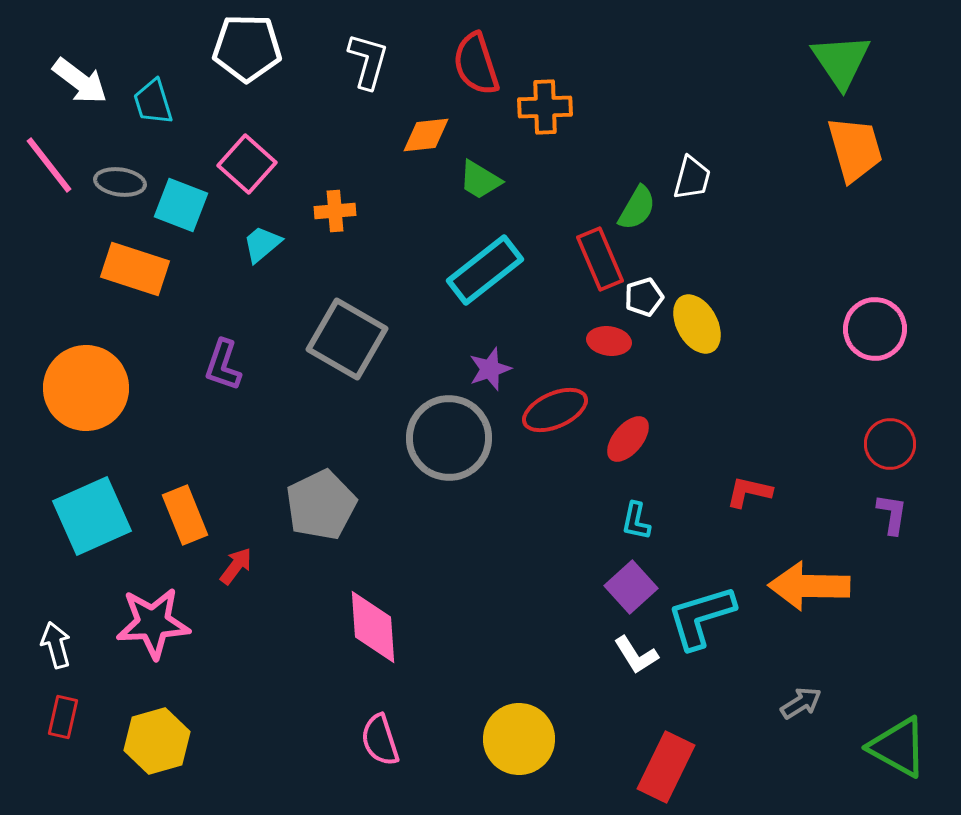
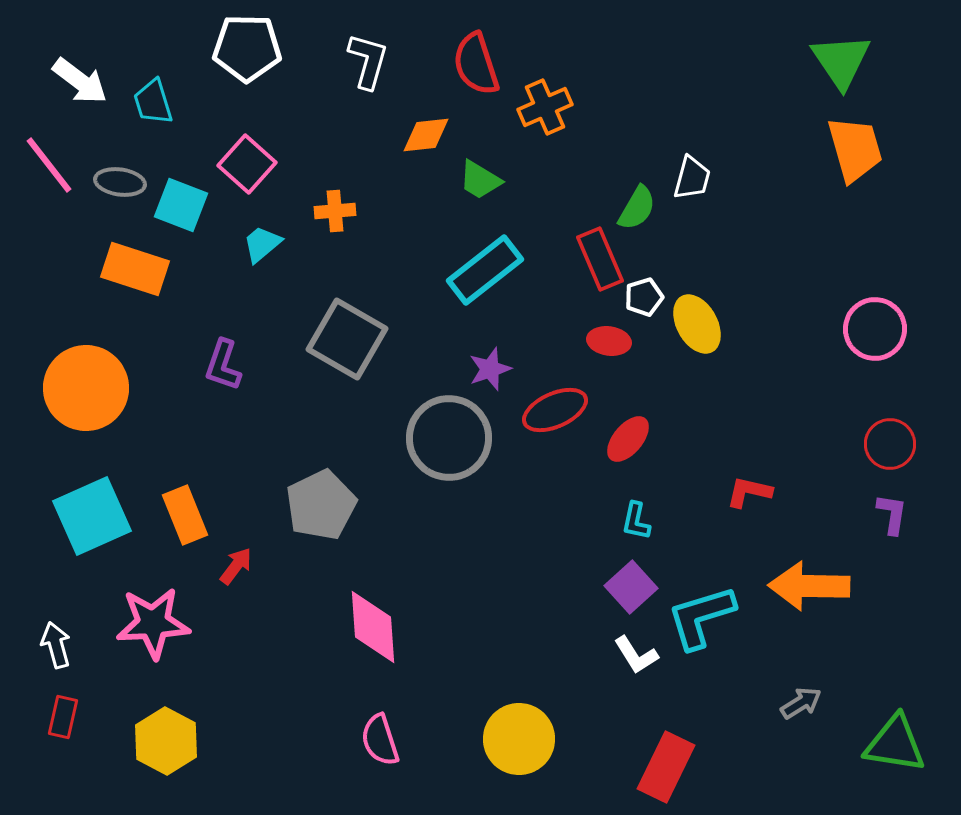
orange cross at (545, 107): rotated 22 degrees counterclockwise
yellow hexagon at (157, 741): moved 9 px right; rotated 16 degrees counterclockwise
green triangle at (898, 747): moved 3 px left, 3 px up; rotated 20 degrees counterclockwise
